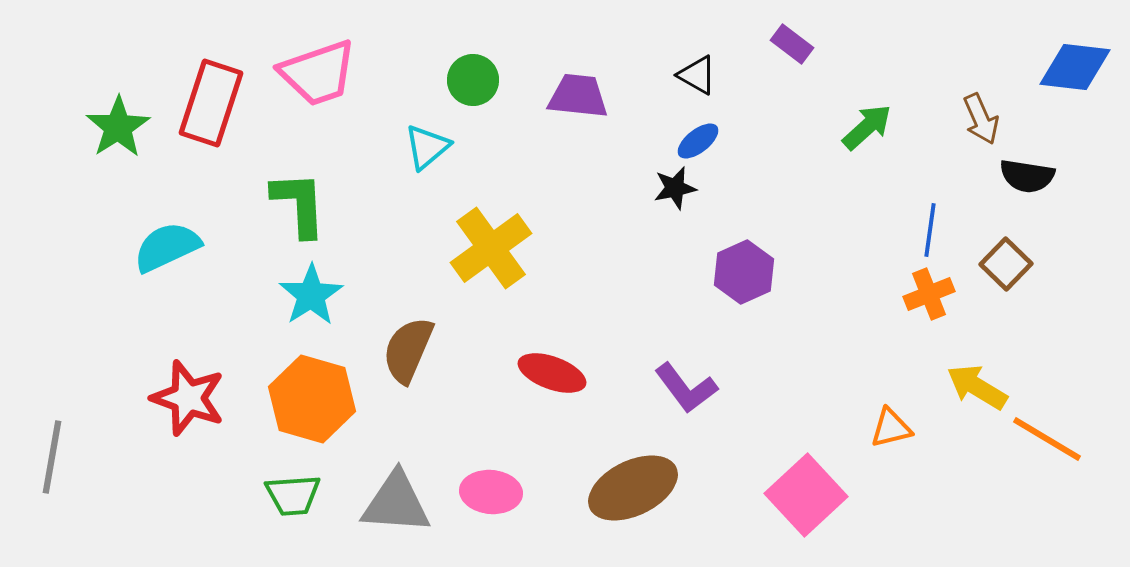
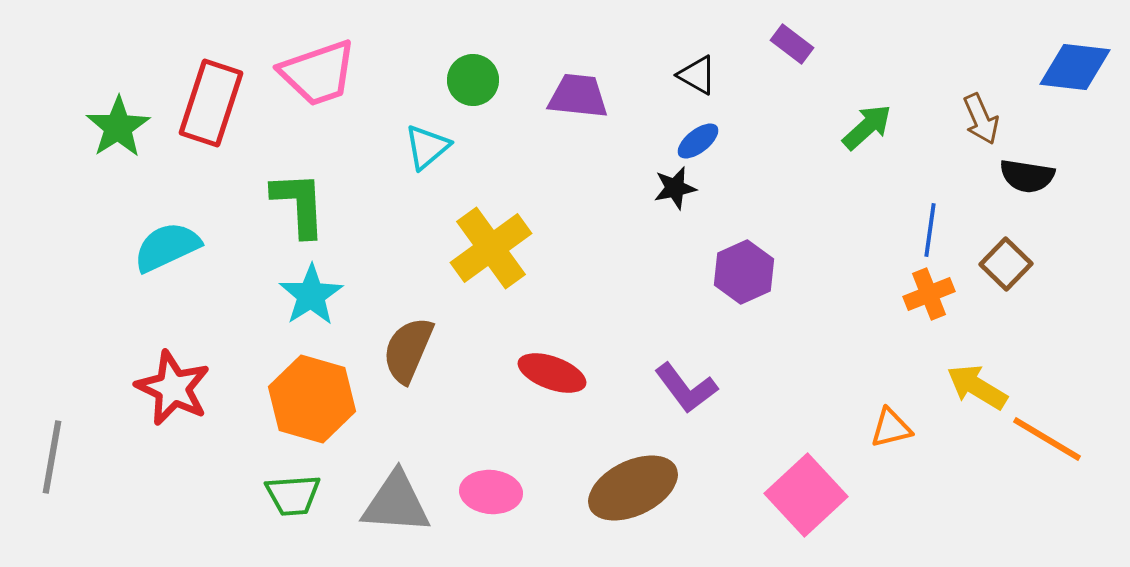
red star: moved 15 px left, 10 px up; rotated 6 degrees clockwise
